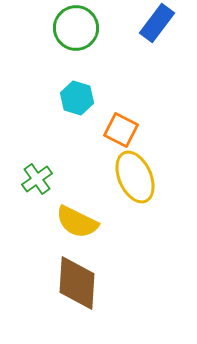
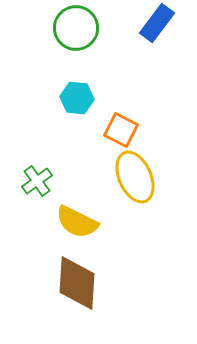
cyan hexagon: rotated 12 degrees counterclockwise
green cross: moved 2 px down
